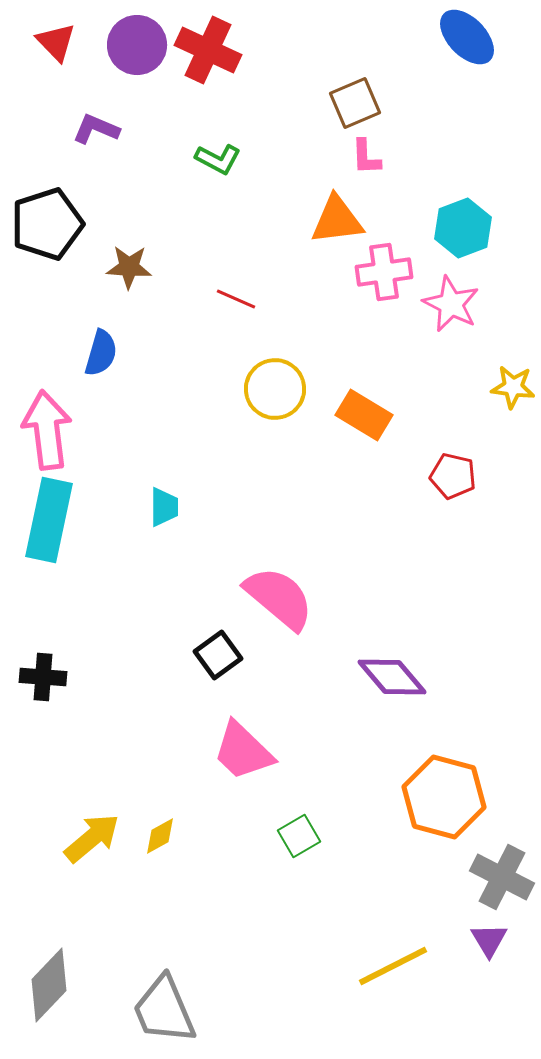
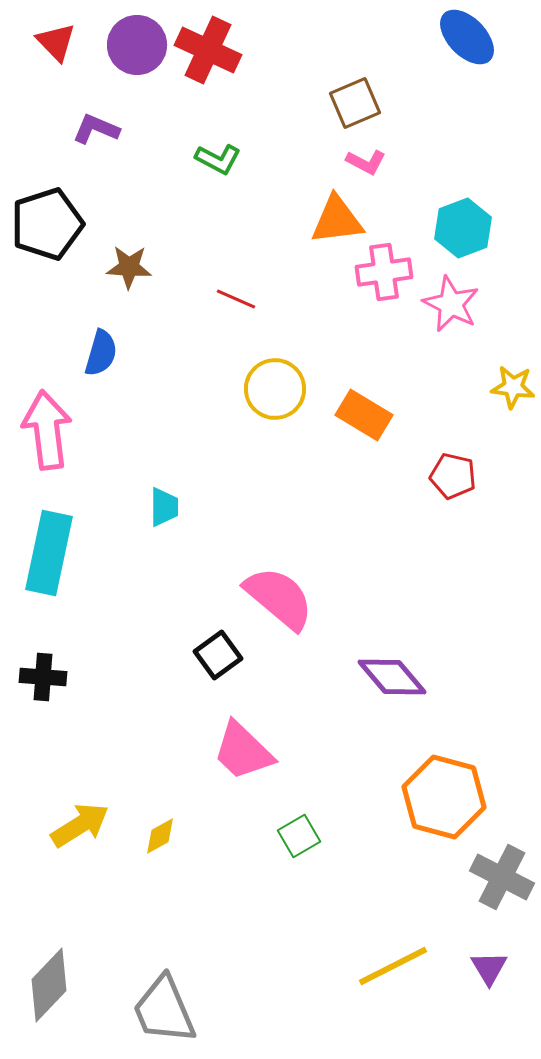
pink L-shape: moved 5 px down; rotated 60 degrees counterclockwise
cyan rectangle: moved 33 px down
yellow arrow: moved 12 px left, 13 px up; rotated 8 degrees clockwise
purple triangle: moved 28 px down
